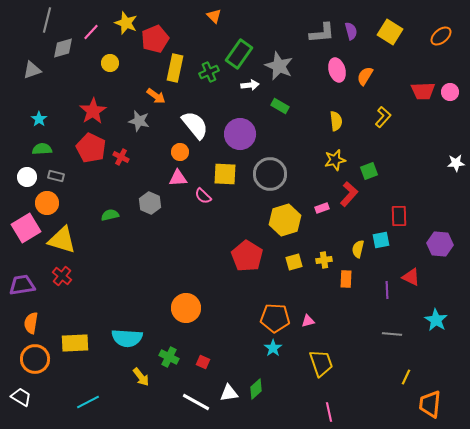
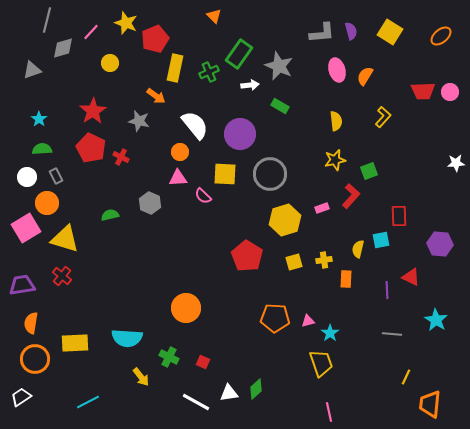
gray rectangle at (56, 176): rotated 49 degrees clockwise
red L-shape at (349, 194): moved 2 px right, 2 px down
yellow triangle at (62, 240): moved 3 px right, 1 px up
cyan star at (273, 348): moved 57 px right, 15 px up
white trapezoid at (21, 397): rotated 65 degrees counterclockwise
